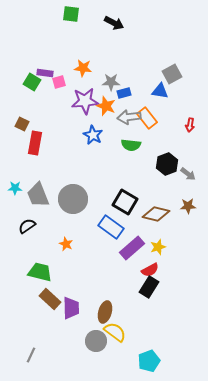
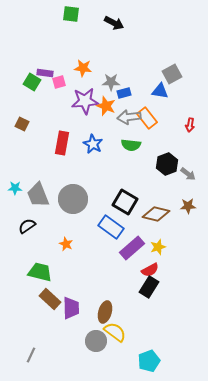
blue star at (93, 135): moved 9 px down
red rectangle at (35, 143): moved 27 px right
